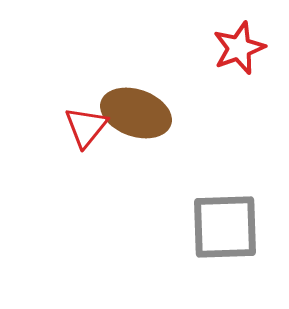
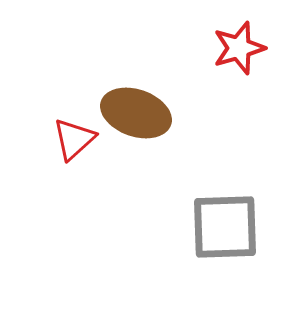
red star: rotated 4 degrees clockwise
red triangle: moved 12 px left, 12 px down; rotated 9 degrees clockwise
